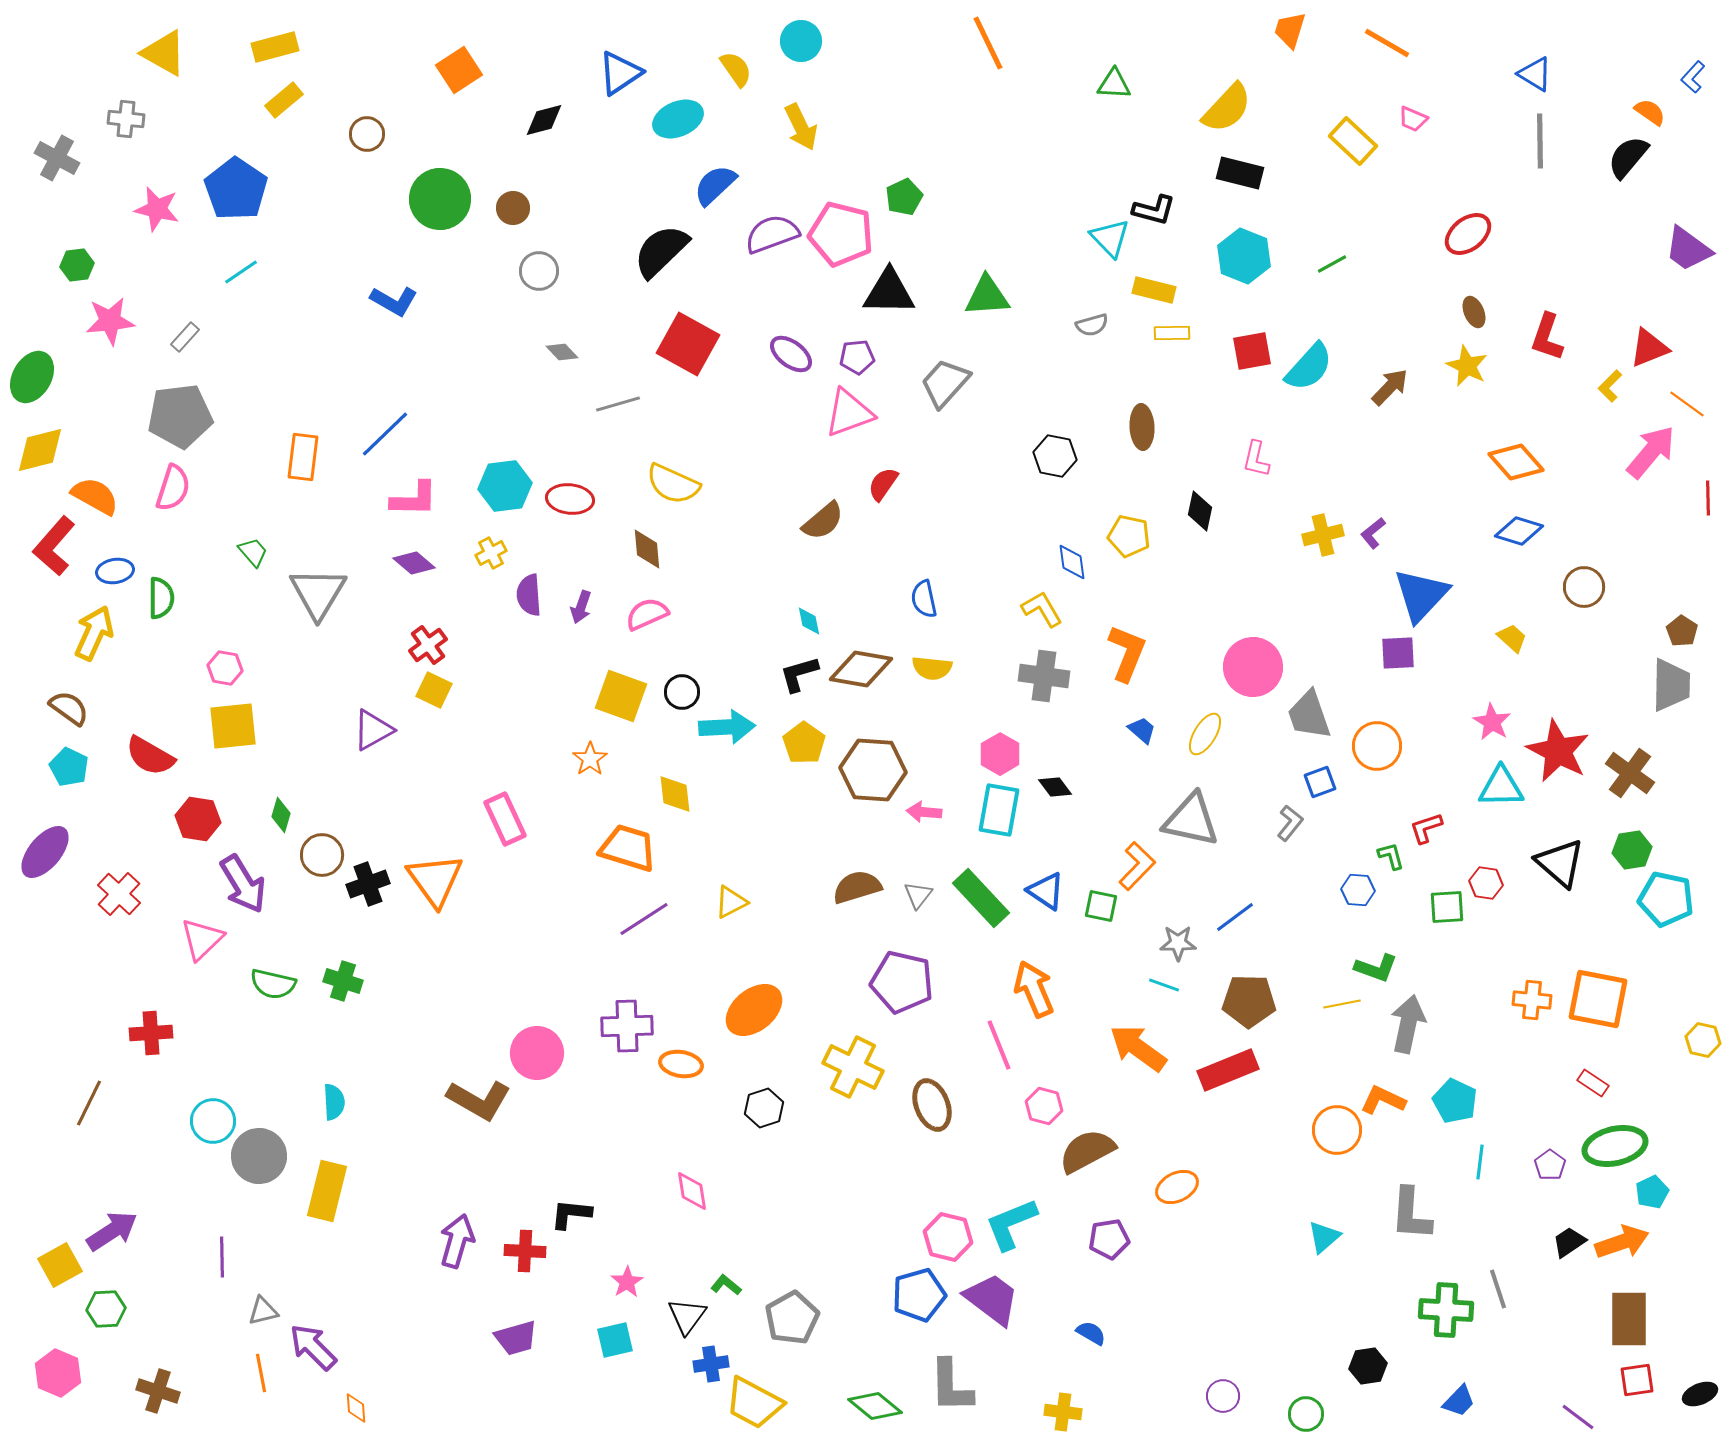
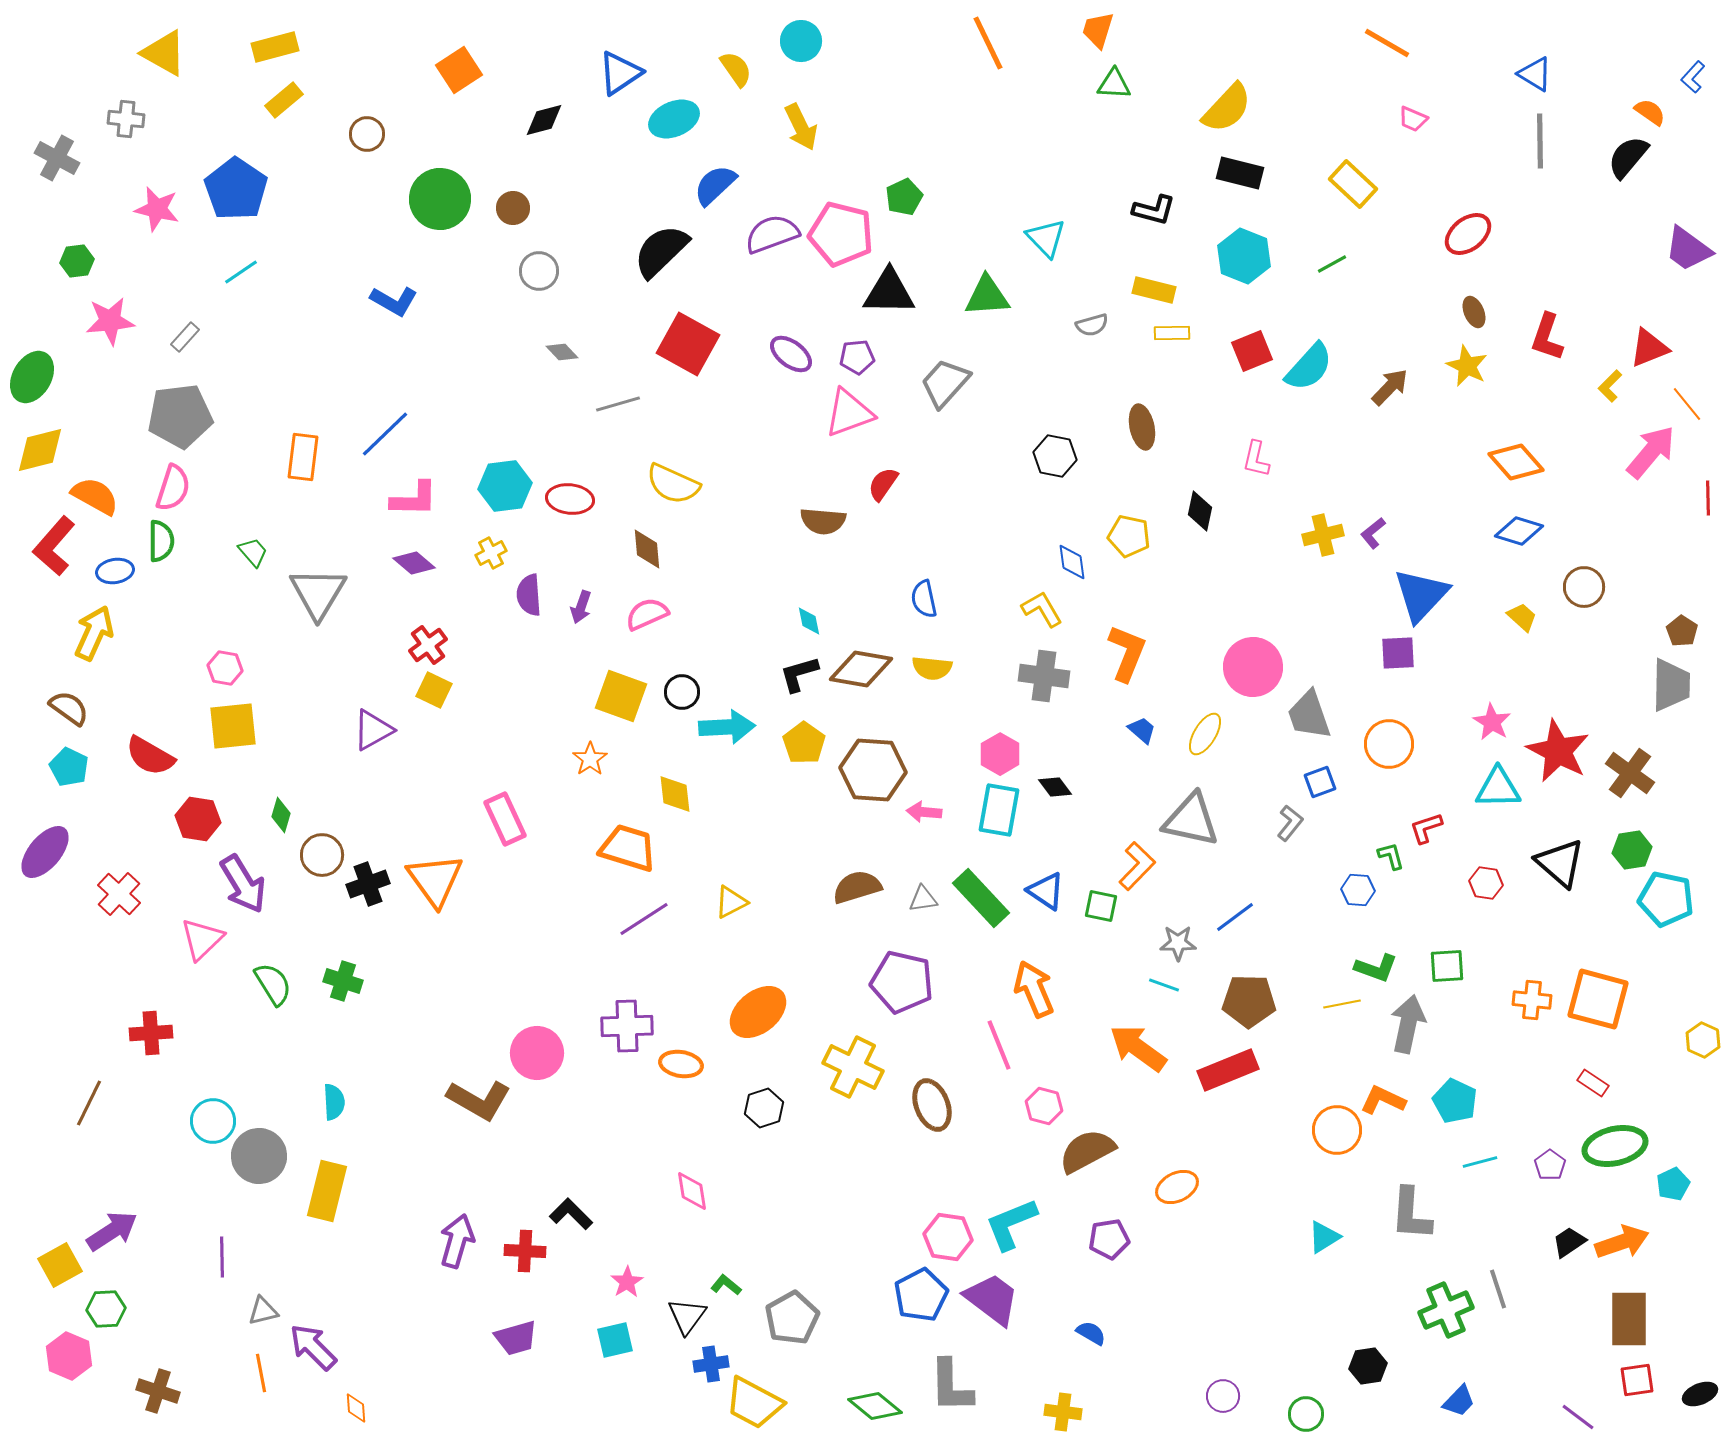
orange trapezoid at (1290, 30): moved 192 px left
cyan ellipse at (678, 119): moved 4 px left
yellow rectangle at (1353, 141): moved 43 px down
cyan triangle at (1110, 238): moved 64 px left
green hexagon at (77, 265): moved 4 px up
red square at (1252, 351): rotated 12 degrees counterclockwise
orange line at (1687, 404): rotated 15 degrees clockwise
brown ellipse at (1142, 427): rotated 9 degrees counterclockwise
brown semicircle at (823, 521): rotated 45 degrees clockwise
green semicircle at (161, 598): moved 57 px up
yellow trapezoid at (1512, 638): moved 10 px right, 21 px up
orange circle at (1377, 746): moved 12 px right, 2 px up
cyan triangle at (1501, 787): moved 3 px left, 1 px down
gray triangle at (918, 895): moved 5 px right, 4 px down; rotated 44 degrees clockwise
green square at (1447, 907): moved 59 px down
green semicircle at (273, 984): rotated 135 degrees counterclockwise
orange square at (1598, 999): rotated 4 degrees clockwise
orange ellipse at (754, 1010): moved 4 px right, 2 px down
yellow hexagon at (1703, 1040): rotated 12 degrees clockwise
cyan line at (1480, 1162): rotated 68 degrees clockwise
cyan pentagon at (1652, 1192): moved 21 px right, 8 px up
black L-shape at (571, 1214): rotated 39 degrees clockwise
pink hexagon at (948, 1237): rotated 6 degrees counterclockwise
cyan triangle at (1324, 1237): rotated 9 degrees clockwise
blue pentagon at (919, 1295): moved 2 px right; rotated 12 degrees counterclockwise
green cross at (1446, 1310): rotated 26 degrees counterclockwise
pink hexagon at (58, 1373): moved 11 px right, 17 px up
